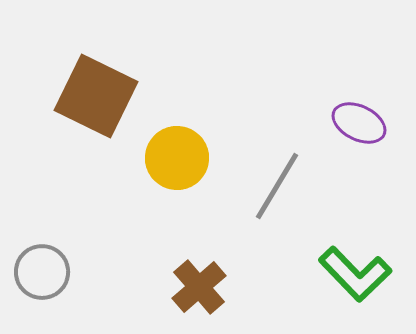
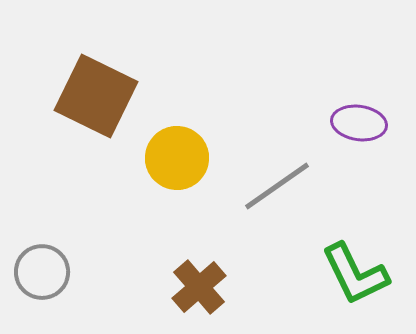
purple ellipse: rotated 18 degrees counterclockwise
gray line: rotated 24 degrees clockwise
green L-shape: rotated 18 degrees clockwise
